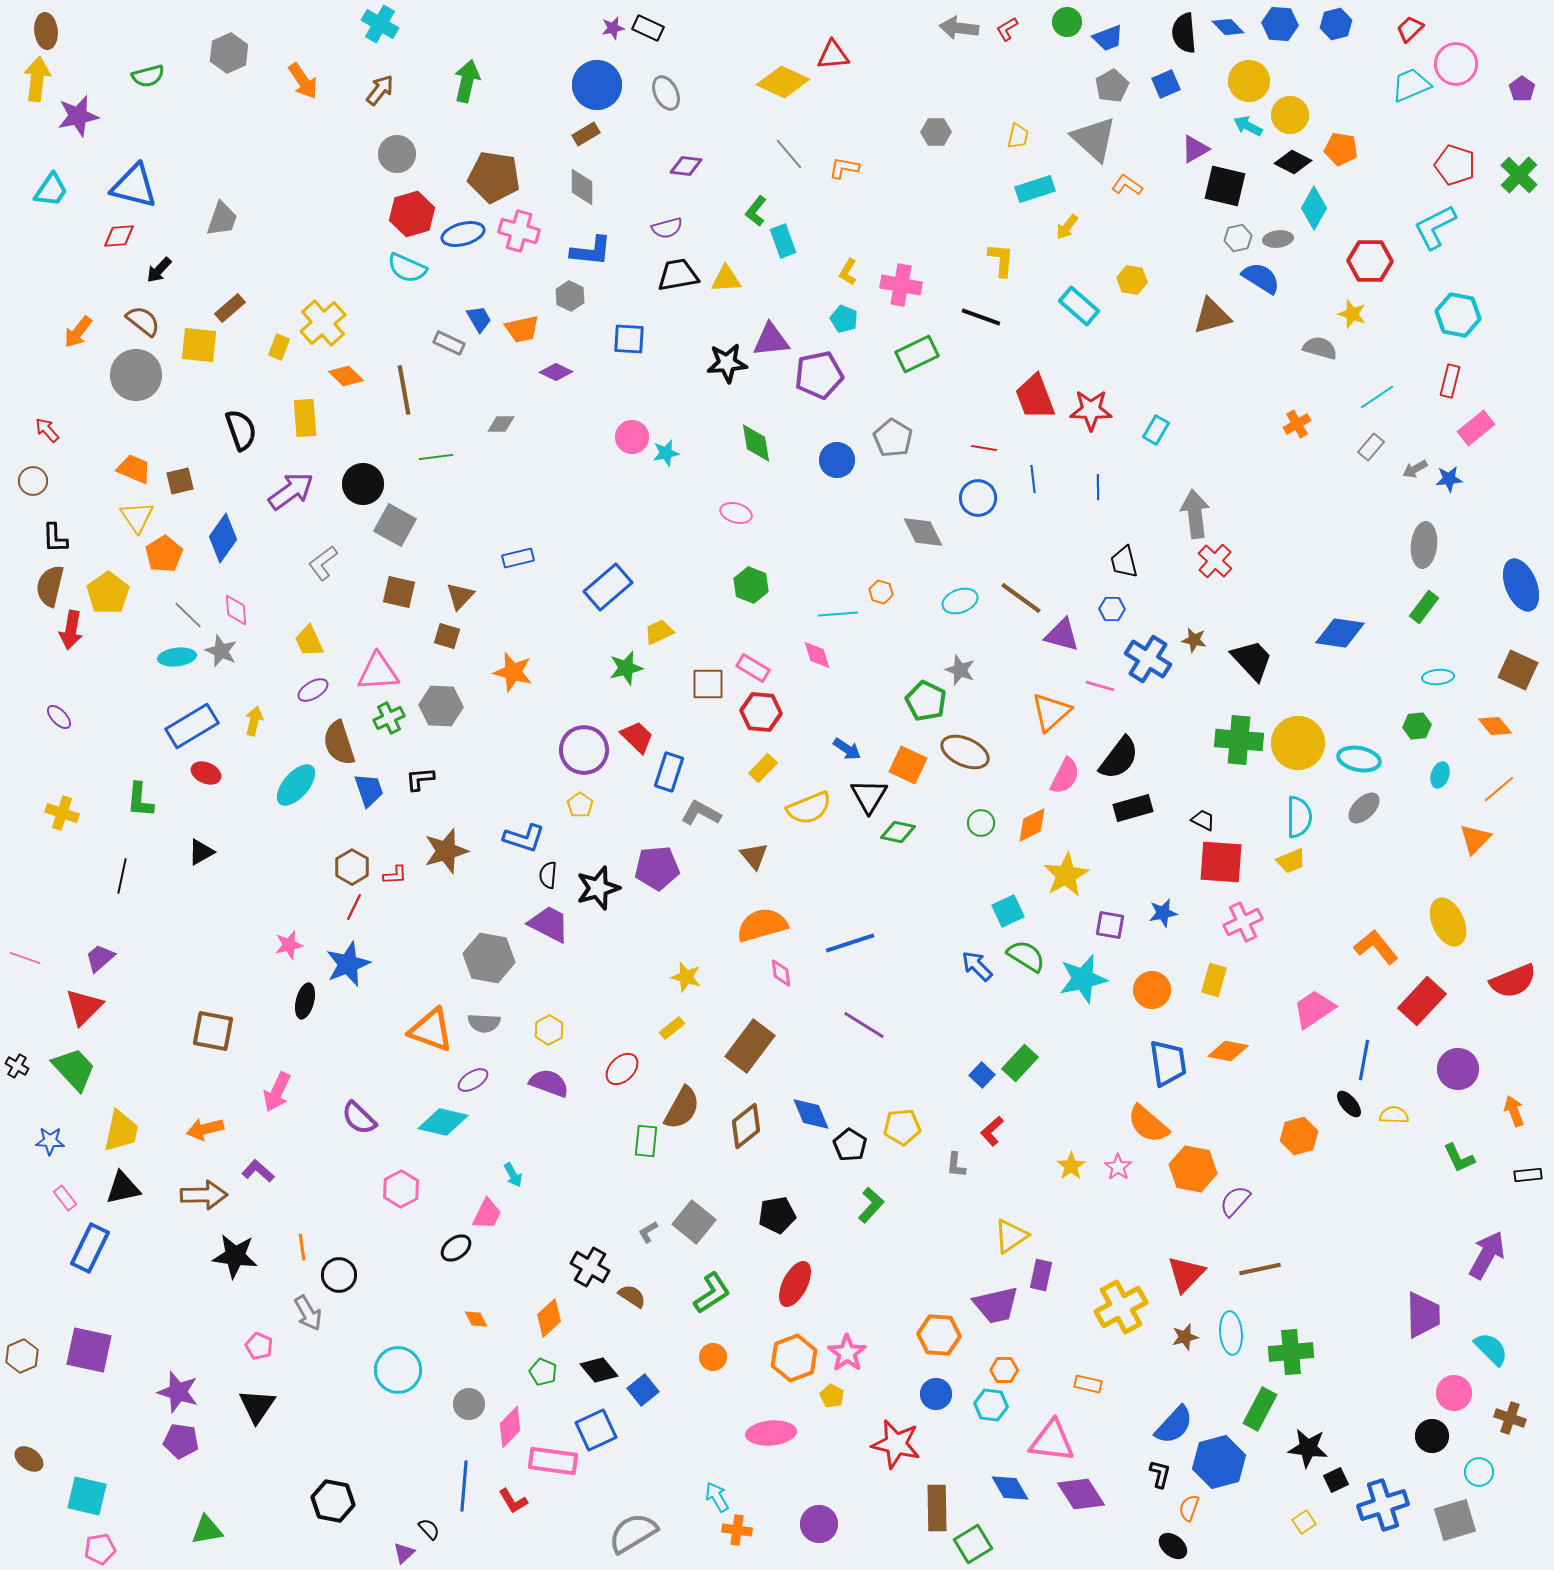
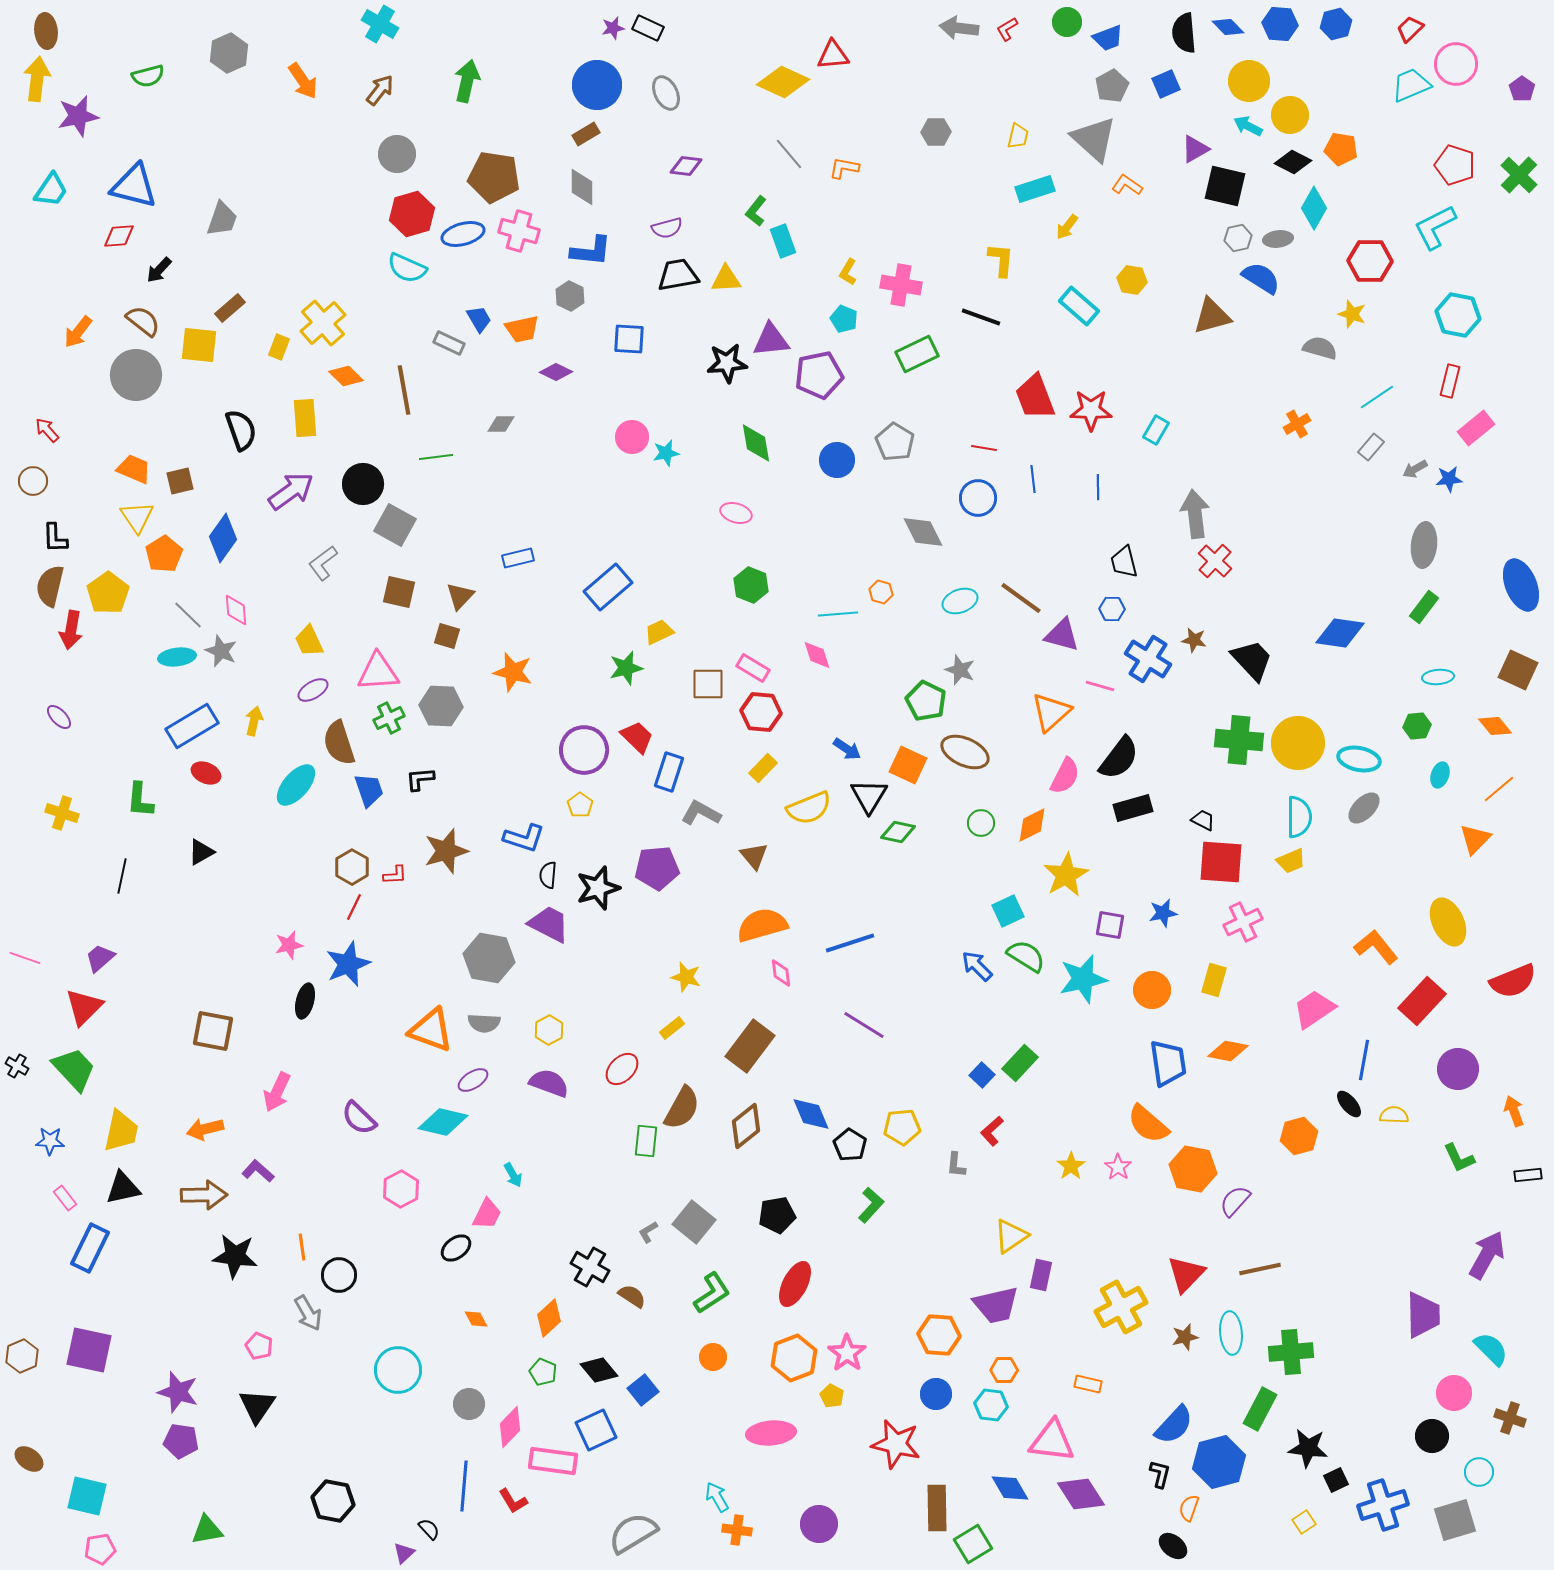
gray pentagon at (893, 438): moved 2 px right, 4 px down
